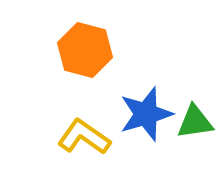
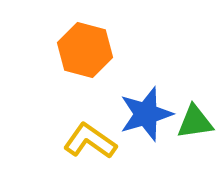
yellow L-shape: moved 6 px right, 4 px down
